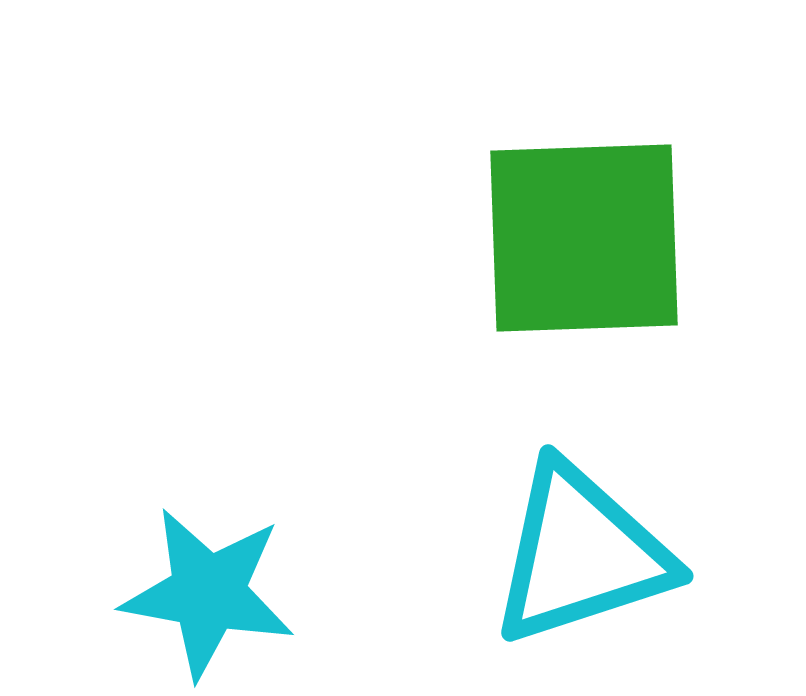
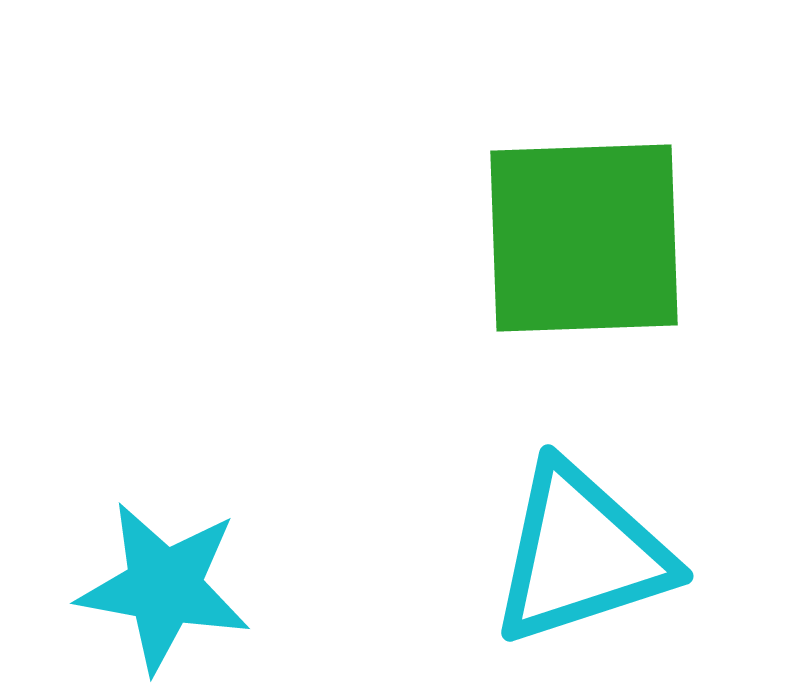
cyan star: moved 44 px left, 6 px up
